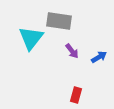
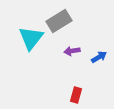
gray rectangle: rotated 40 degrees counterclockwise
purple arrow: rotated 119 degrees clockwise
